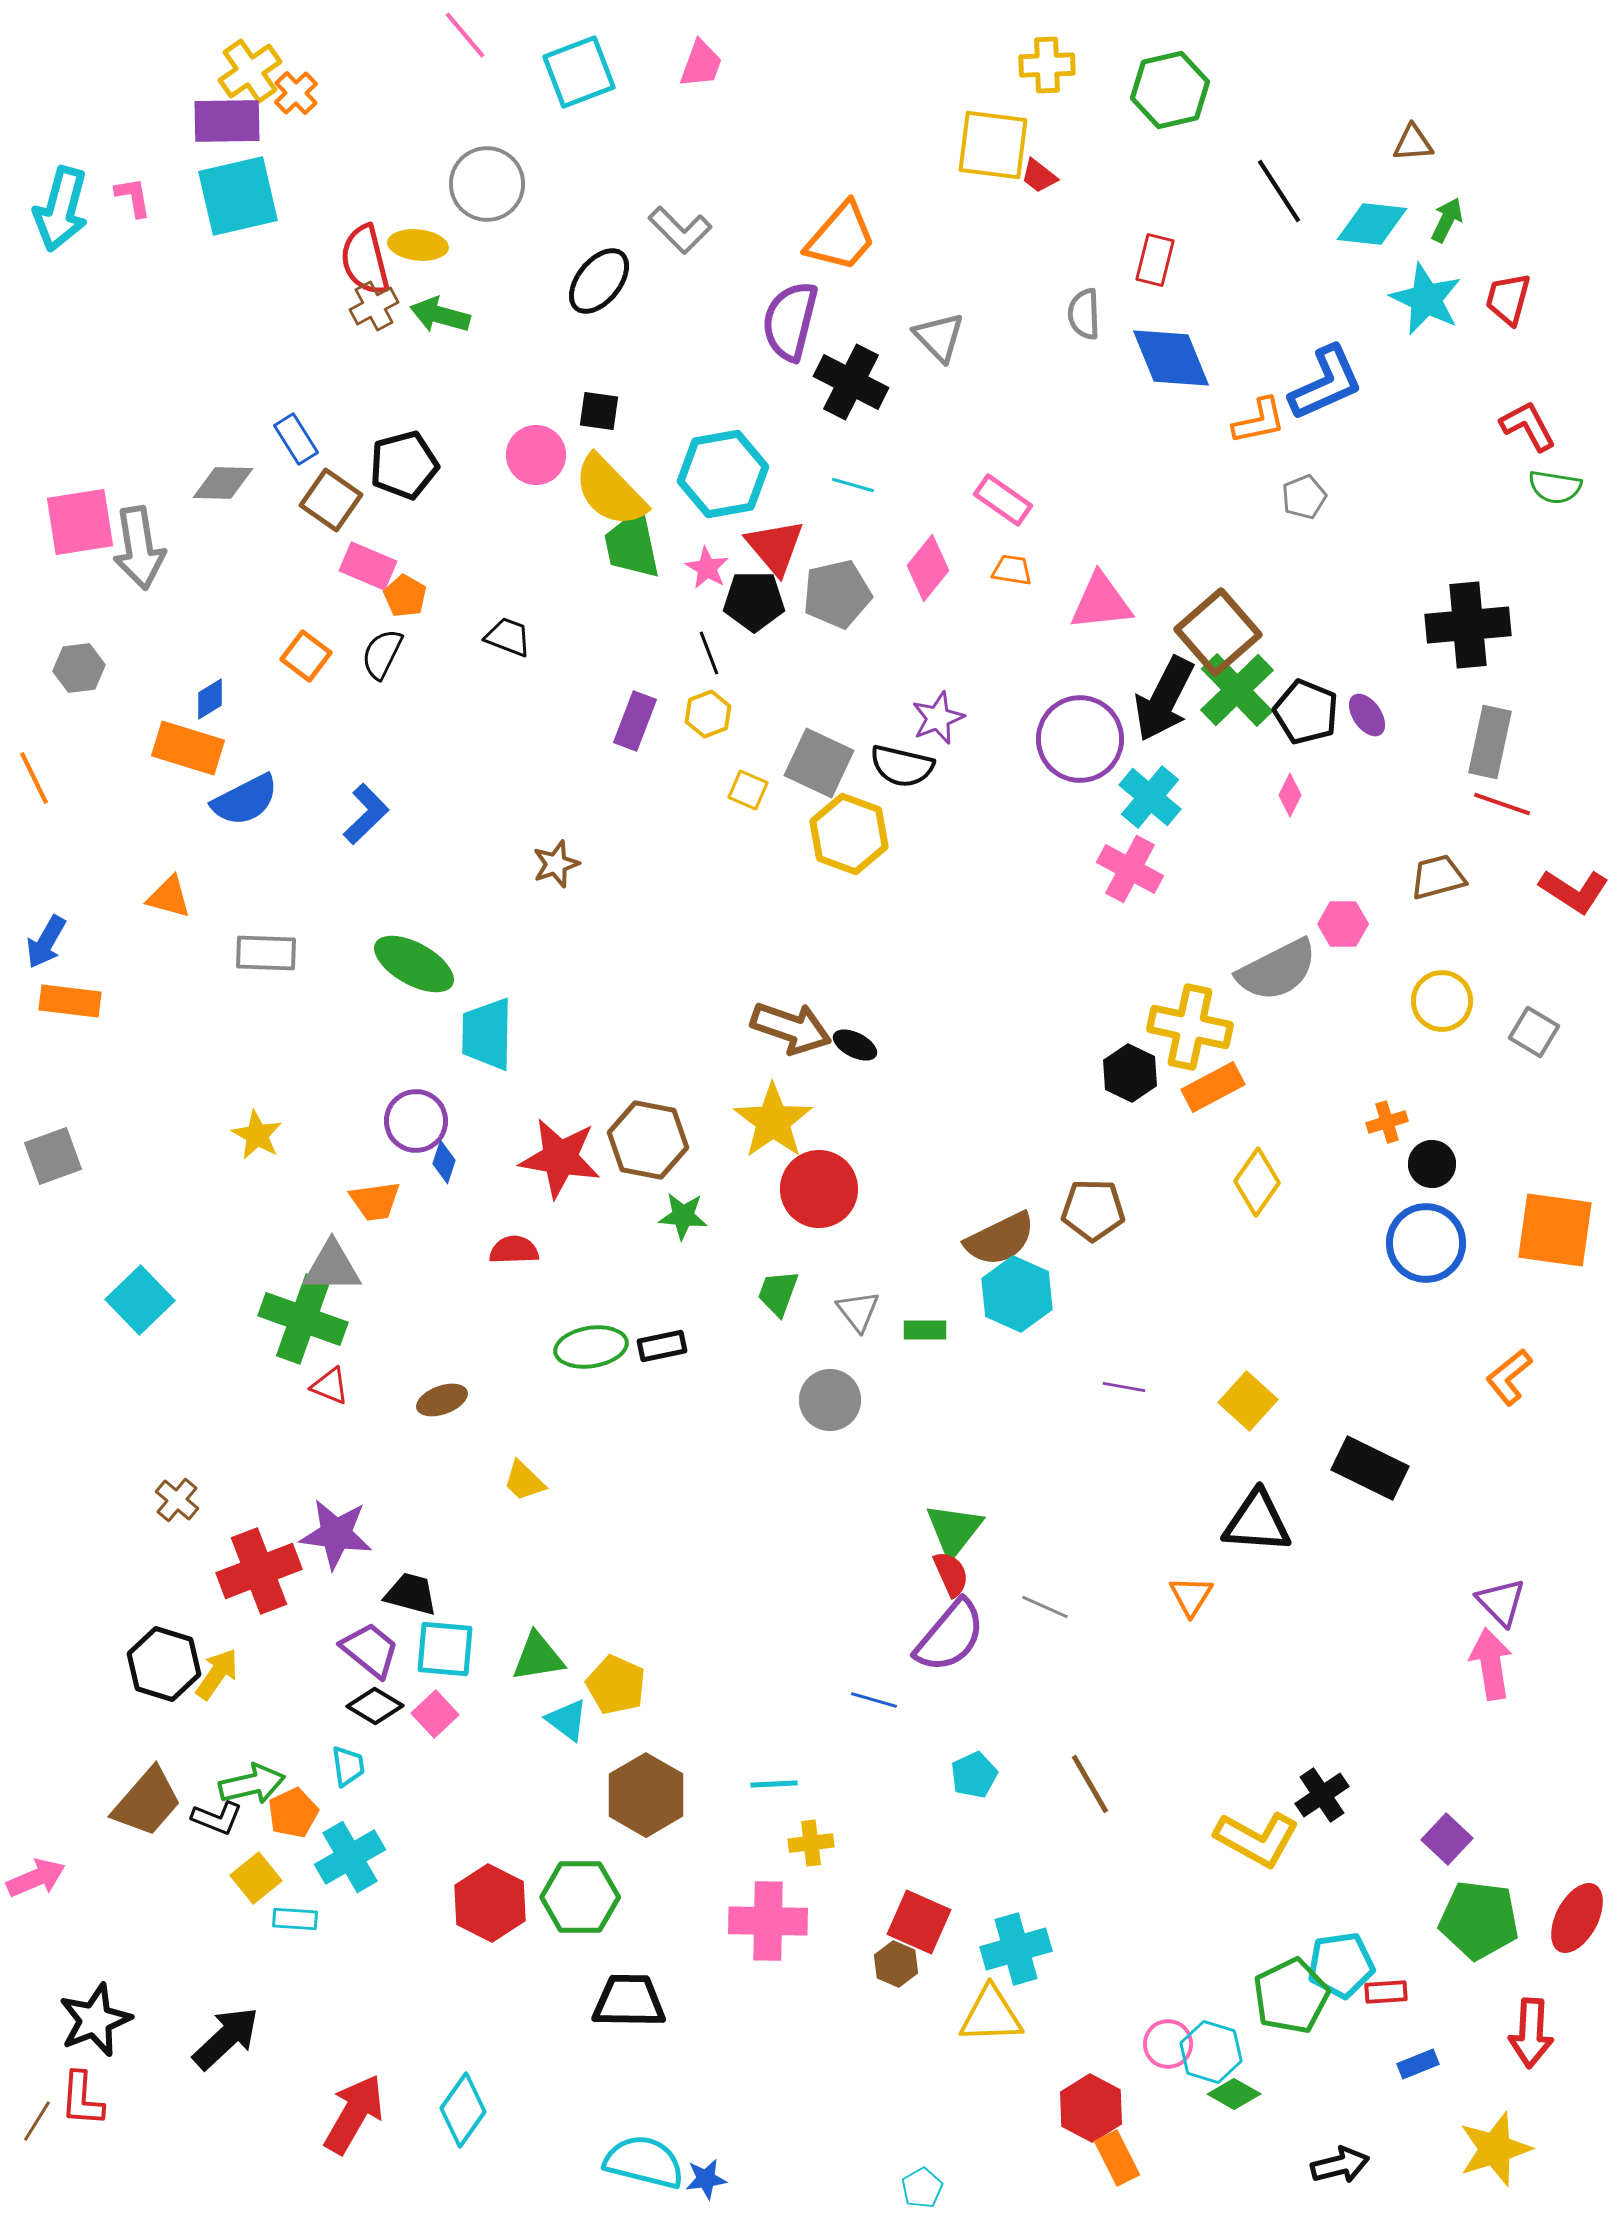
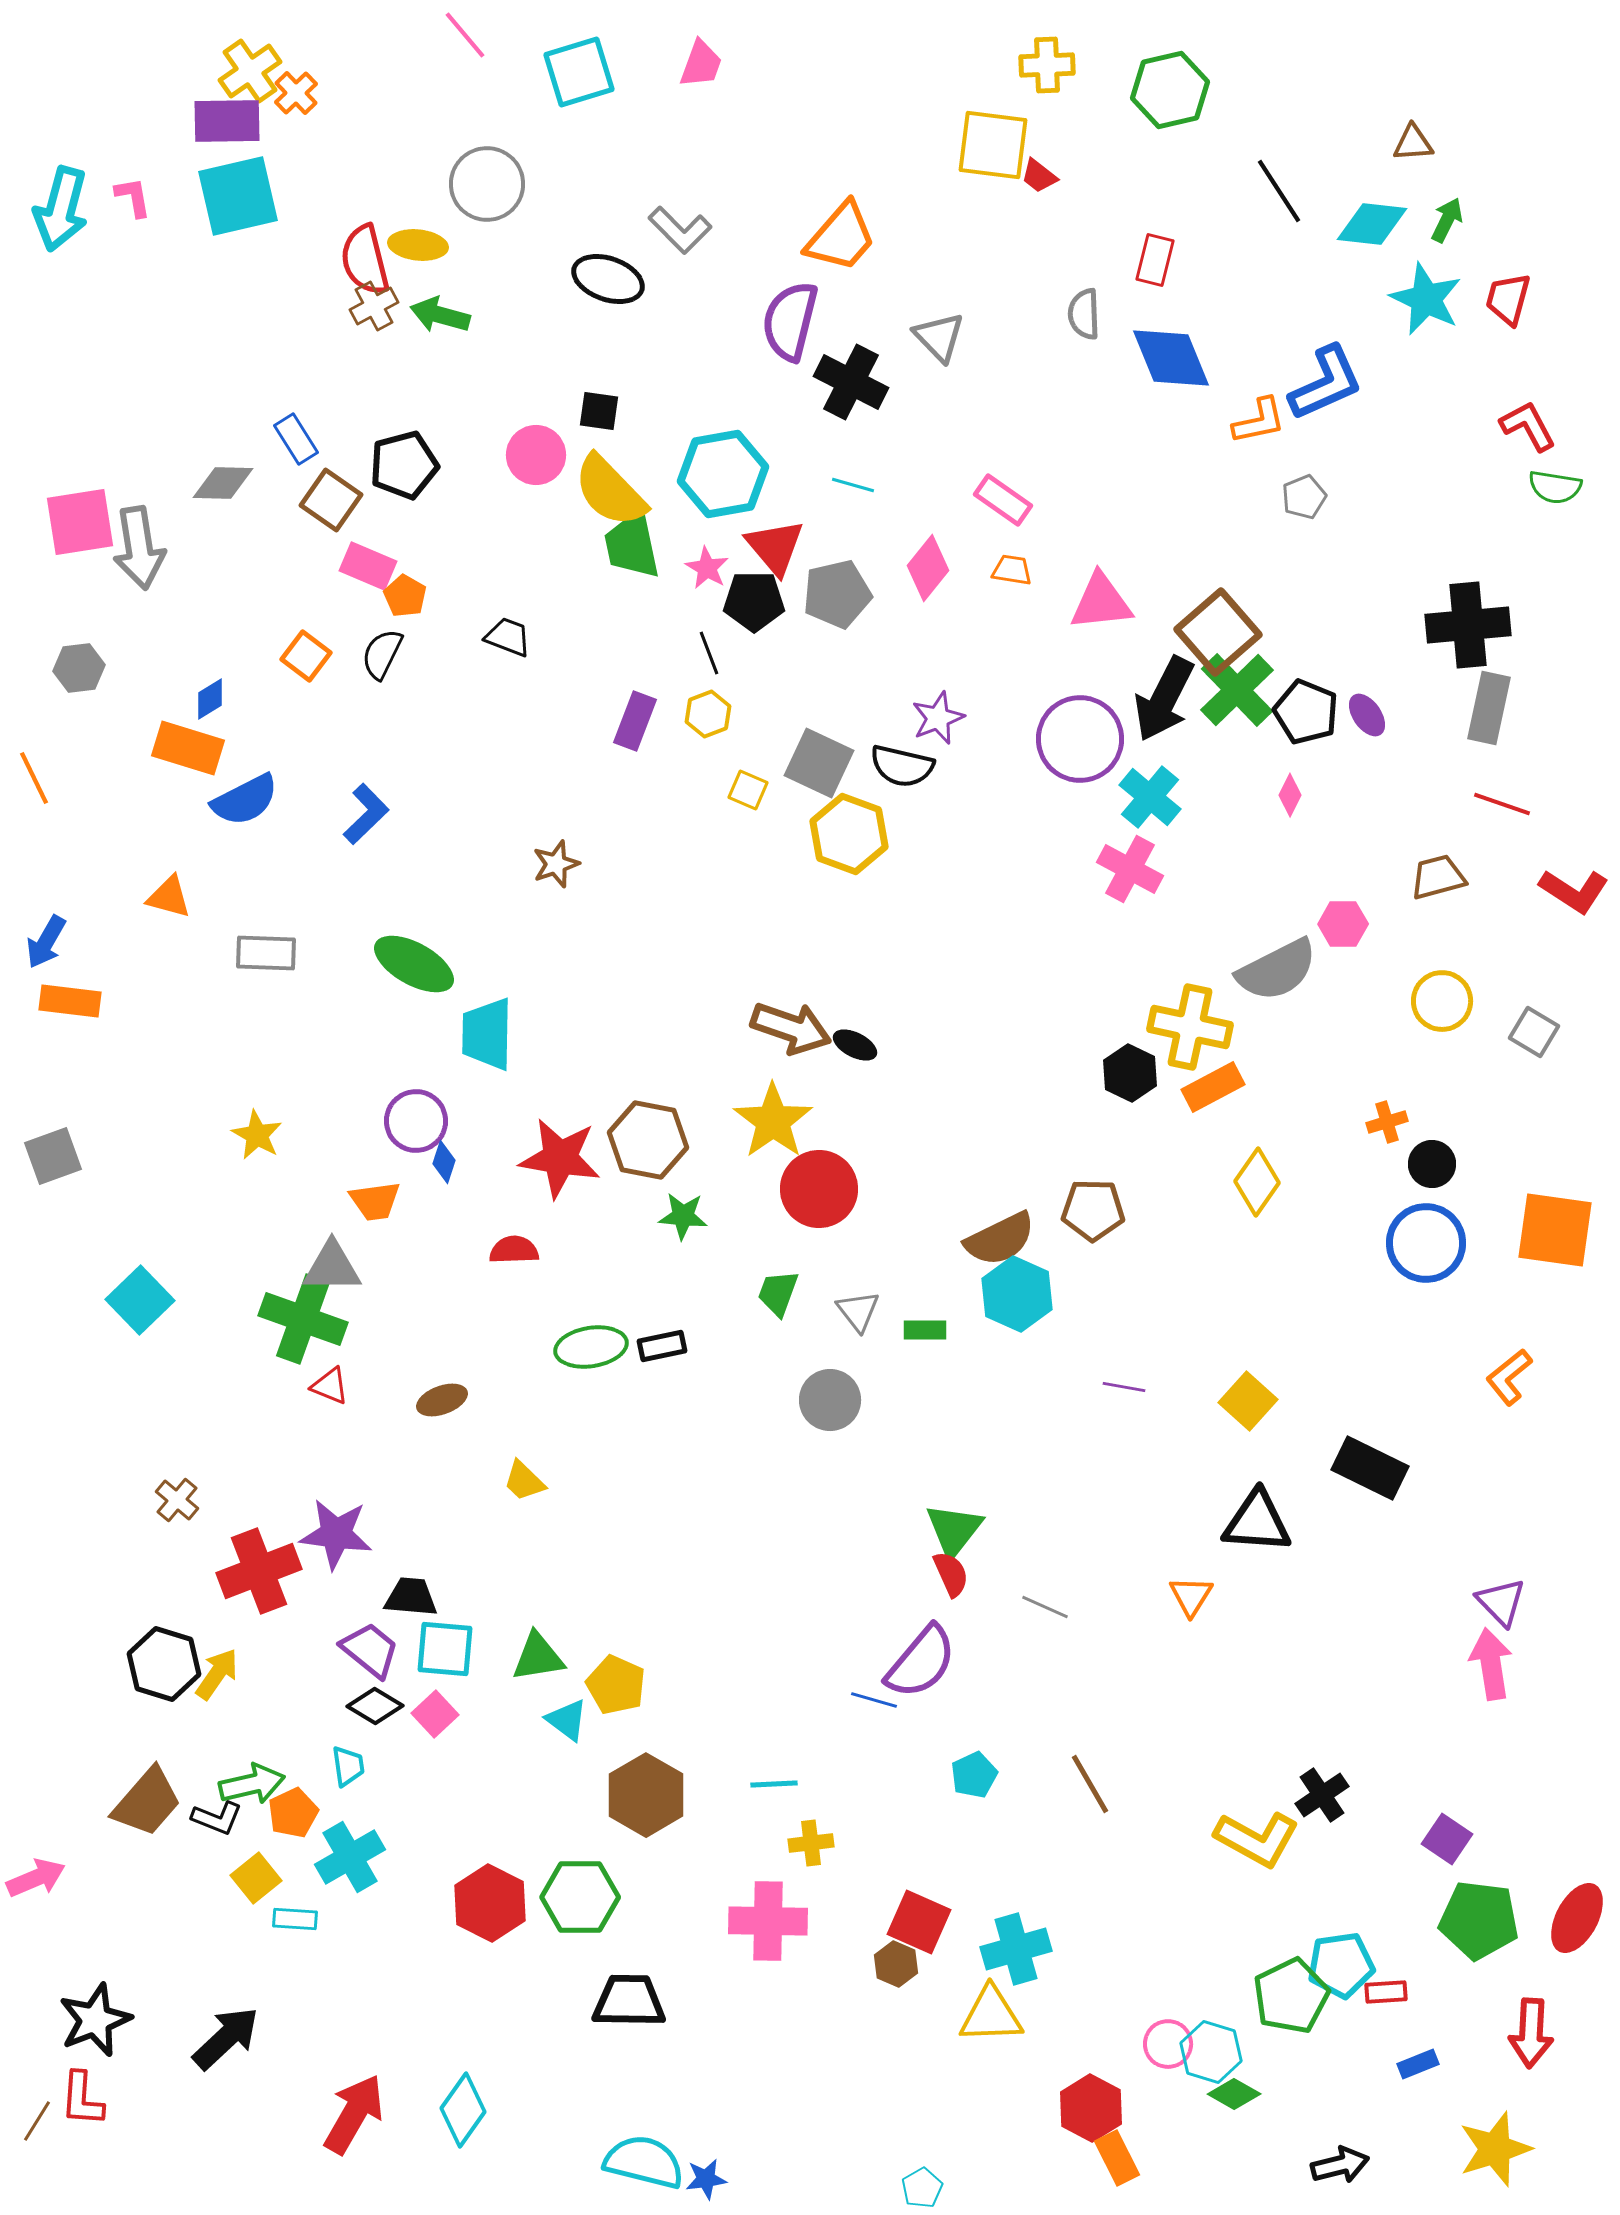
cyan square at (579, 72): rotated 4 degrees clockwise
black ellipse at (599, 281): moved 9 px right, 2 px up; rotated 70 degrees clockwise
gray rectangle at (1490, 742): moved 1 px left, 34 px up
black trapezoid at (411, 1594): moved 3 px down; rotated 10 degrees counterclockwise
purple semicircle at (950, 1636): moved 29 px left, 26 px down
purple square at (1447, 1839): rotated 9 degrees counterclockwise
